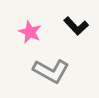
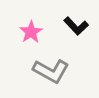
pink star: moved 1 px right; rotated 15 degrees clockwise
